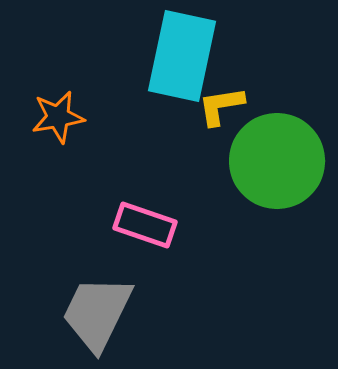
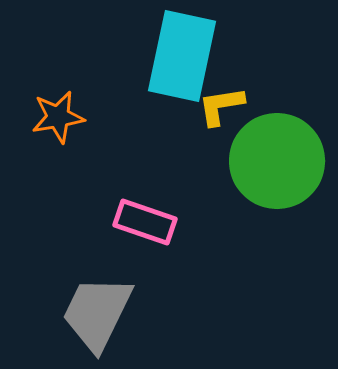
pink rectangle: moved 3 px up
